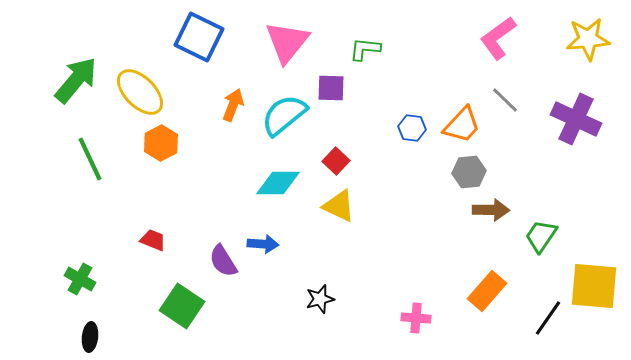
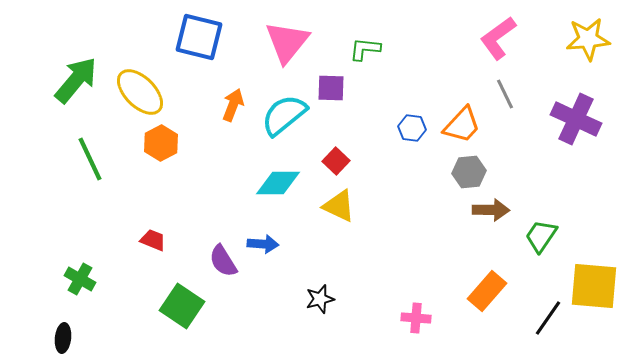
blue square: rotated 12 degrees counterclockwise
gray line: moved 6 px up; rotated 20 degrees clockwise
black ellipse: moved 27 px left, 1 px down
